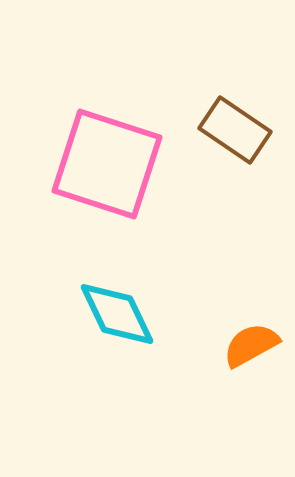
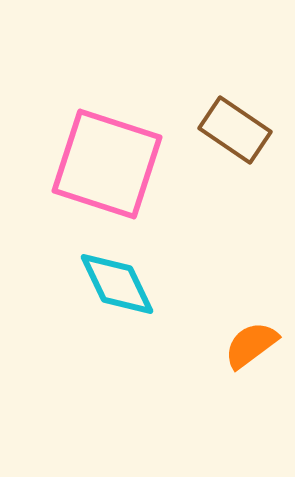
cyan diamond: moved 30 px up
orange semicircle: rotated 8 degrees counterclockwise
